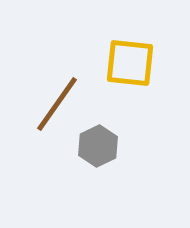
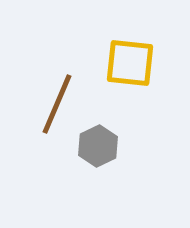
brown line: rotated 12 degrees counterclockwise
